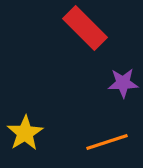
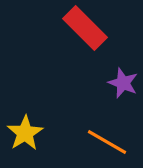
purple star: rotated 24 degrees clockwise
orange line: rotated 48 degrees clockwise
